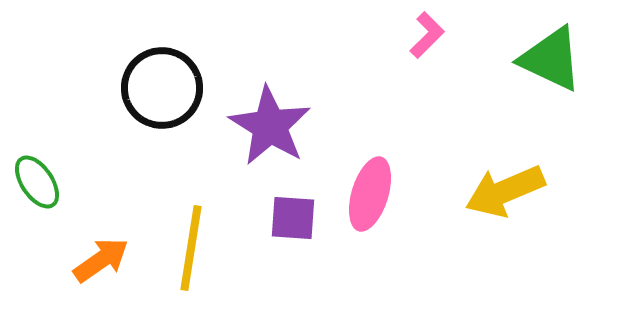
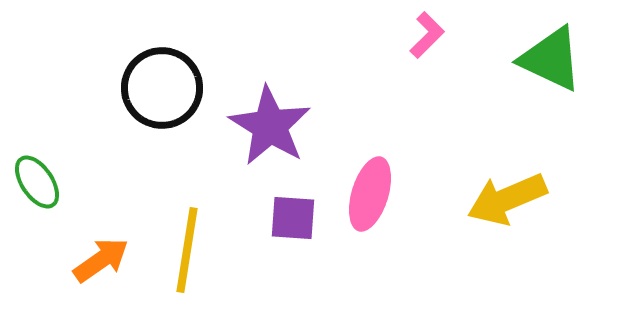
yellow arrow: moved 2 px right, 8 px down
yellow line: moved 4 px left, 2 px down
